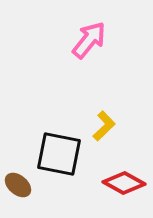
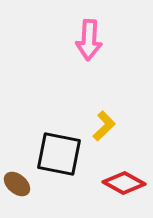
pink arrow: rotated 144 degrees clockwise
brown ellipse: moved 1 px left, 1 px up
